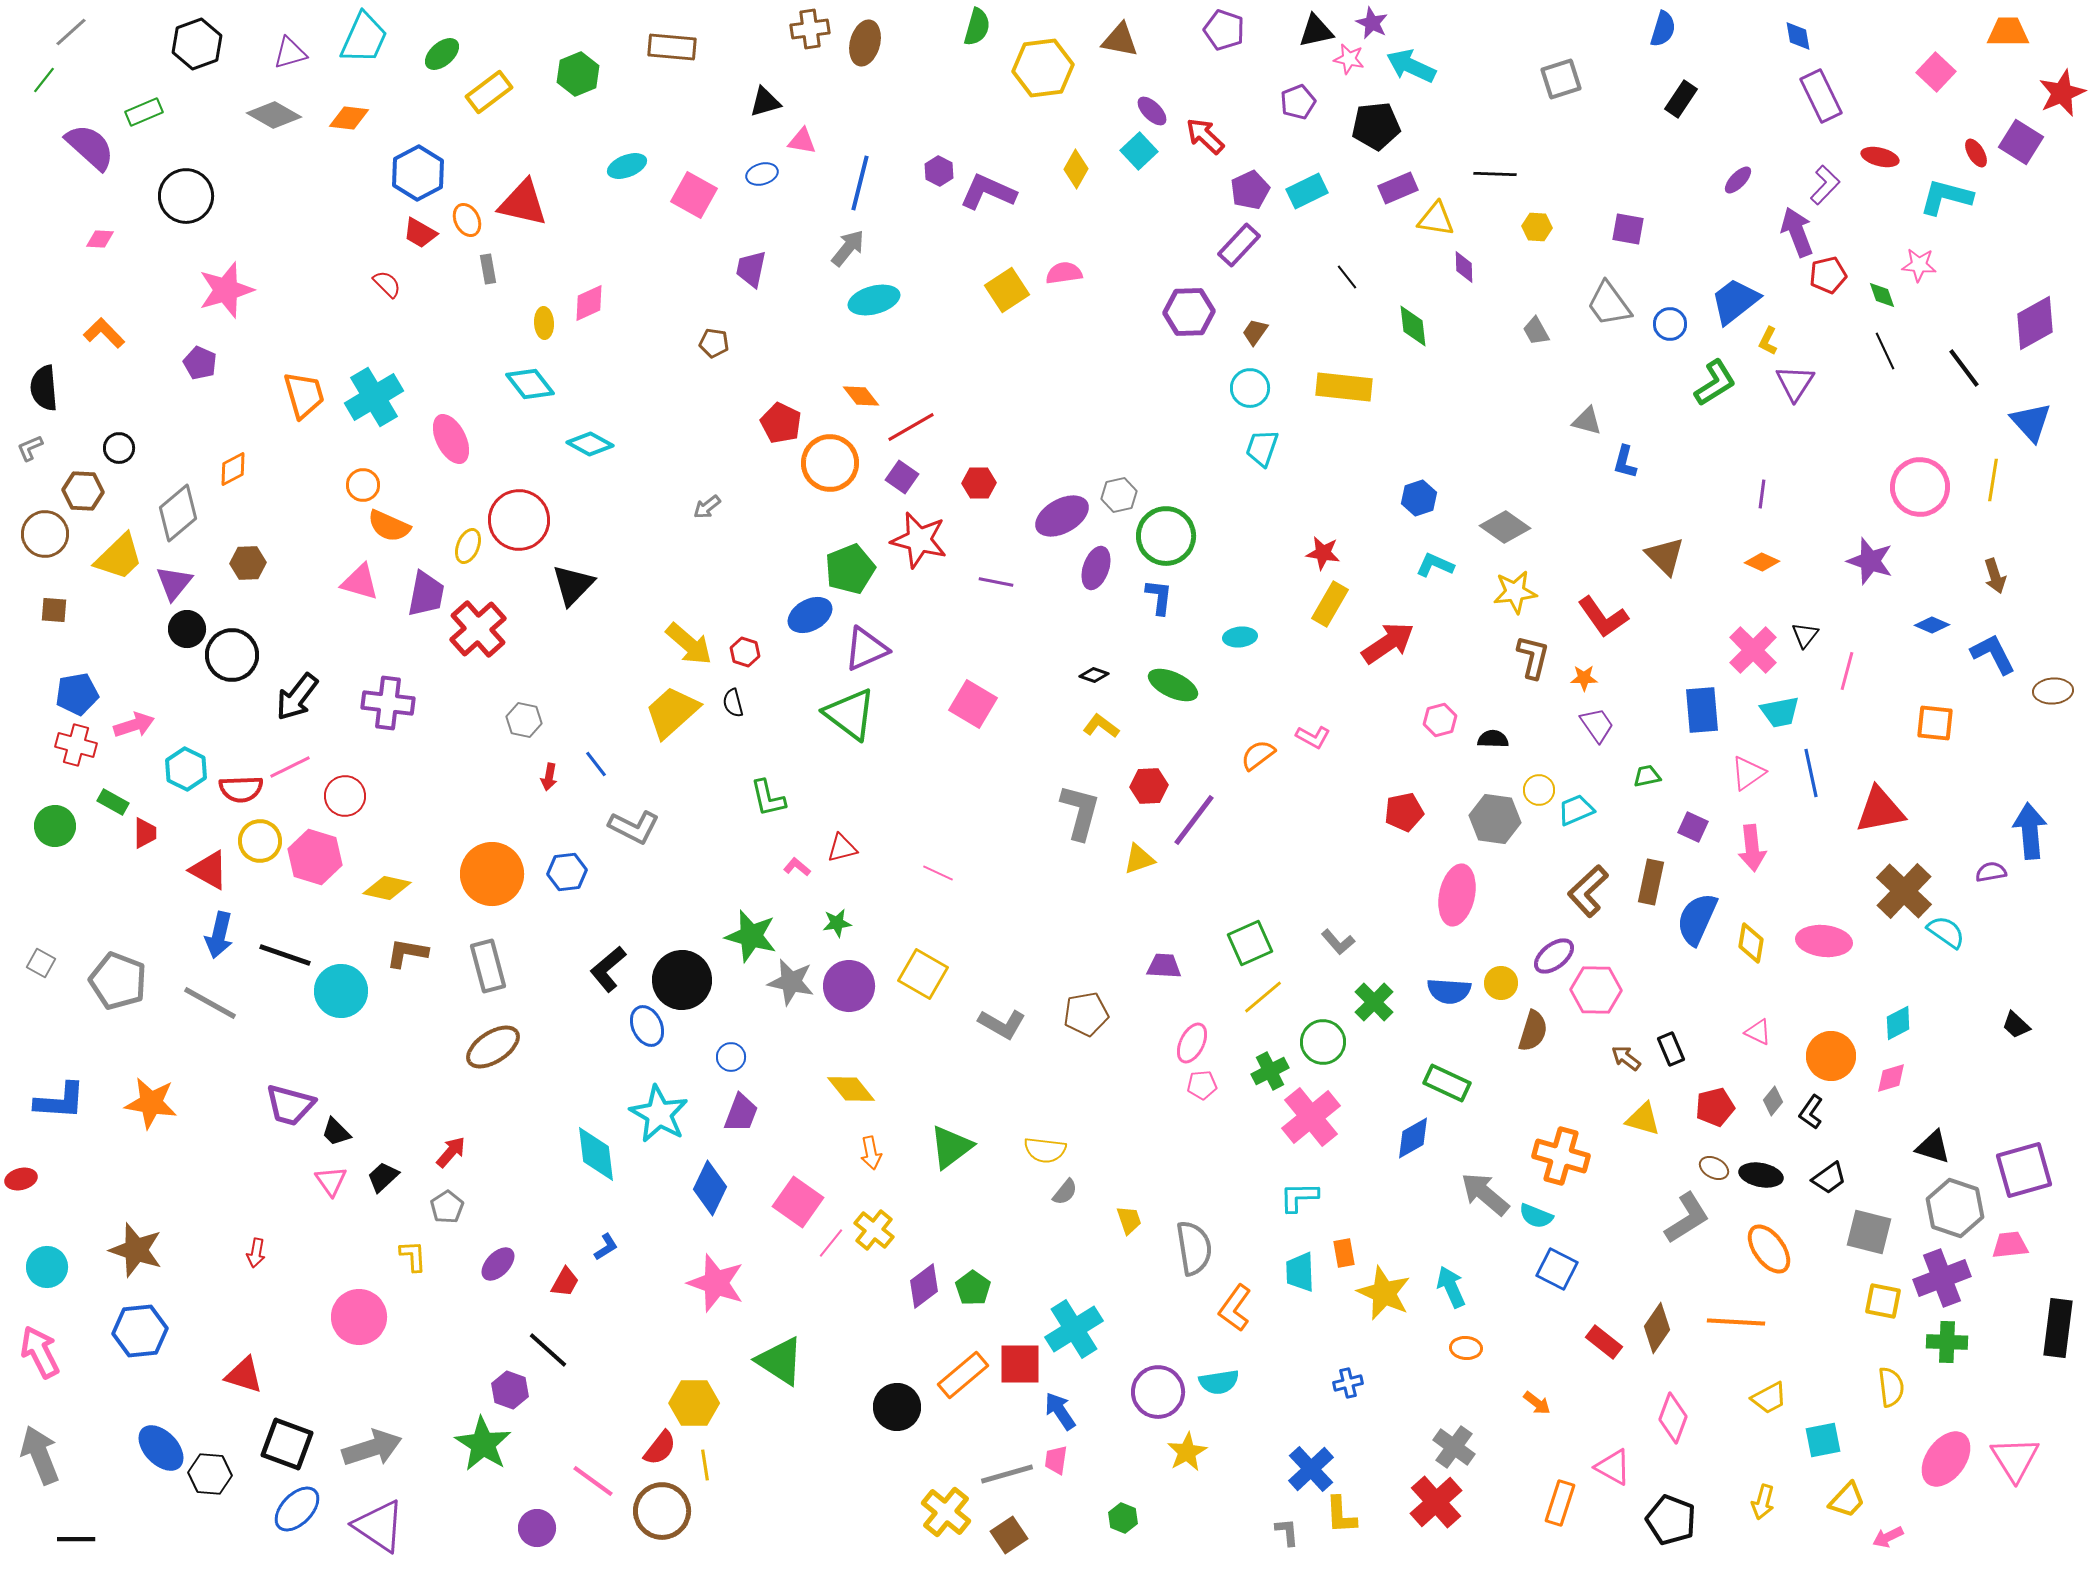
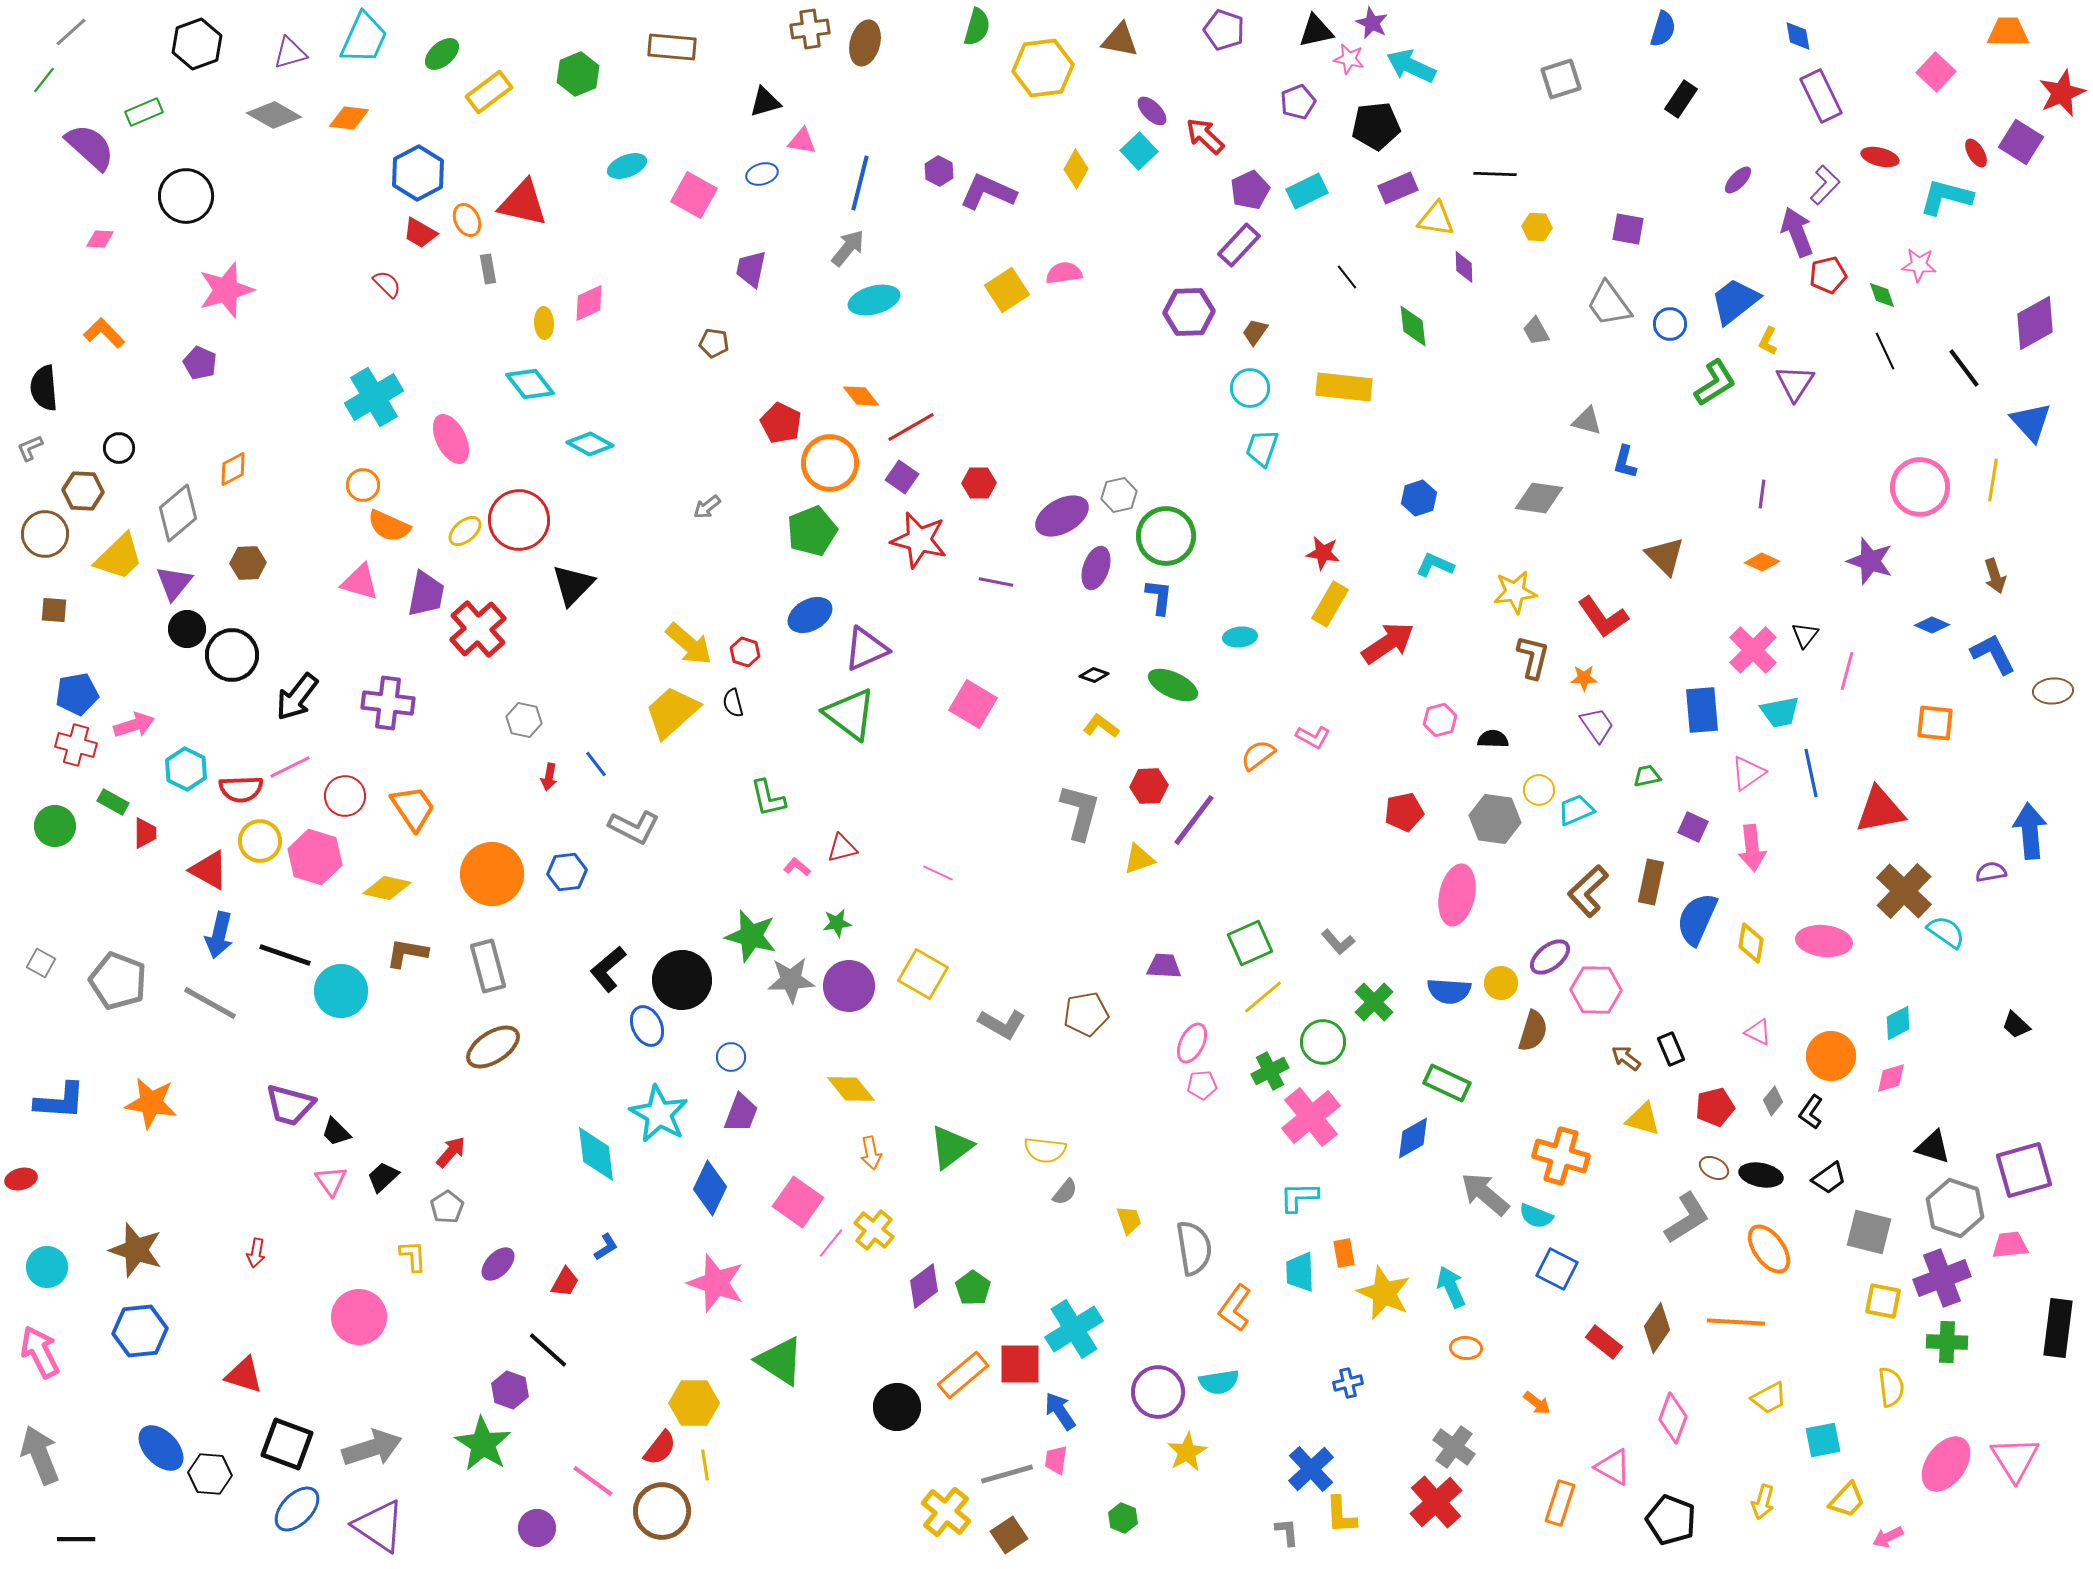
orange trapezoid at (304, 395): moved 109 px right, 413 px down; rotated 18 degrees counterclockwise
gray diamond at (1505, 527): moved 34 px right, 29 px up; rotated 27 degrees counterclockwise
yellow ellipse at (468, 546): moved 3 px left, 15 px up; rotated 28 degrees clockwise
green pentagon at (850, 569): moved 38 px left, 38 px up
purple ellipse at (1554, 956): moved 4 px left, 1 px down
gray star at (791, 982): moved 2 px up; rotated 15 degrees counterclockwise
pink ellipse at (1946, 1459): moved 5 px down
